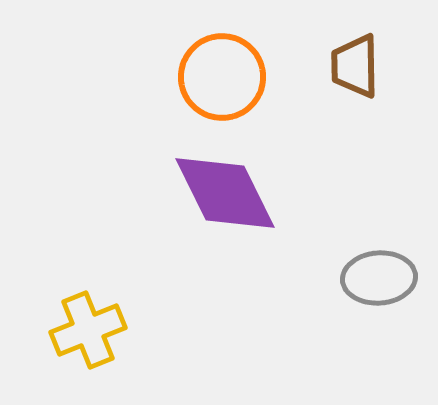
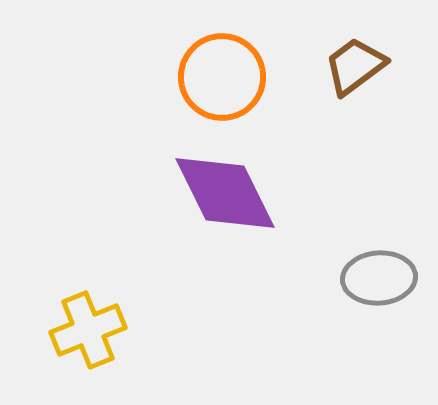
brown trapezoid: rotated 54 degrees clockwise
